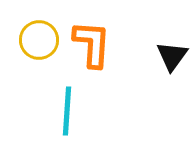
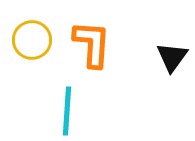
yellow circle: moved 7 px left
black triangle: moved 1 px down
